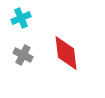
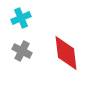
gray cross: moved 1 px left, 4 px up
